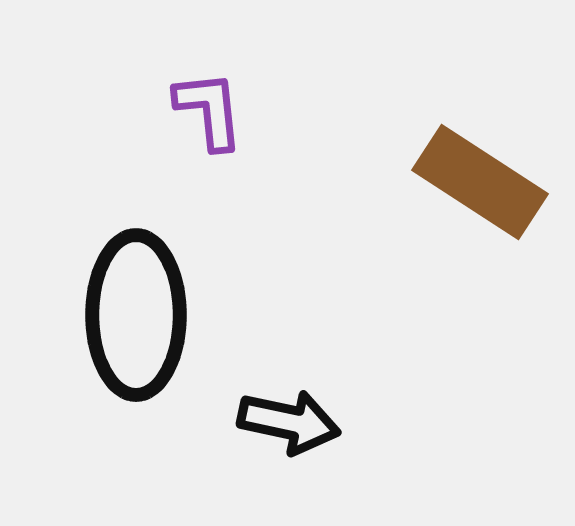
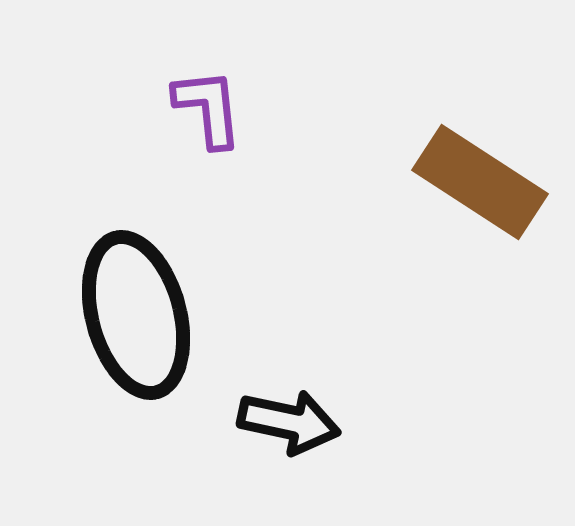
purple L-shape: moved 1 px left, 2 px up
black ellipse: rotated 15 degrees counterclockwise
